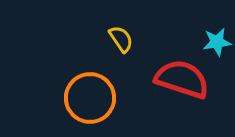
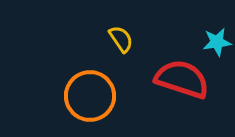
orange circle: moved 2 px up
